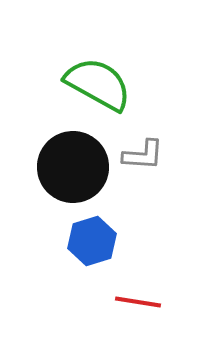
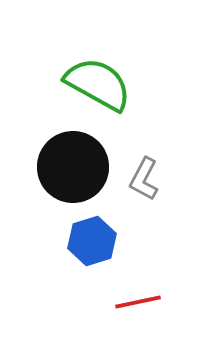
gray L-shape: moved 1 px right, 24 px down; rotated 114 degrees clockwise
red line: rotated 21 degrees counterclockwise
